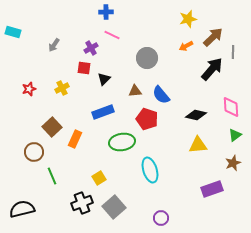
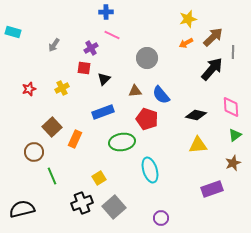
orange arrow: moved 3 px up
